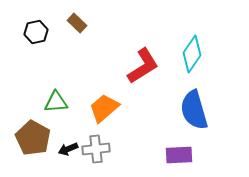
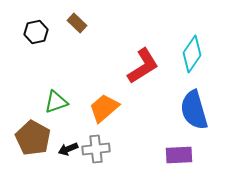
green triangle: rotated 15 degrees counterclockwise
